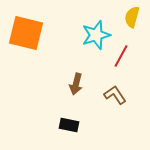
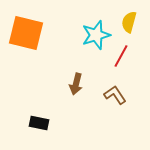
yellow semicircle: moved 3 px left, 5 px down
black rectangle: moved 30 px left, 2 px up
